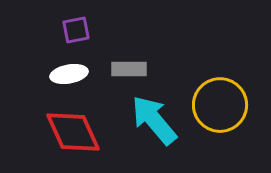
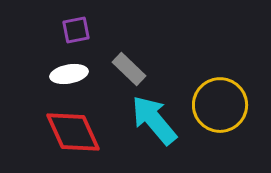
gray rectangle: rotated 44 degrees clockwise
